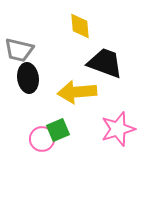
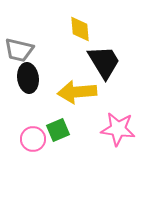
yellow diamond: moved 3 px down
black trapezoid: moved 1 px left, 1 px up; rotated 39 degrees clockwise
pink star: rotated 24 degrees clockwise
pink circle: moved 9 px left
